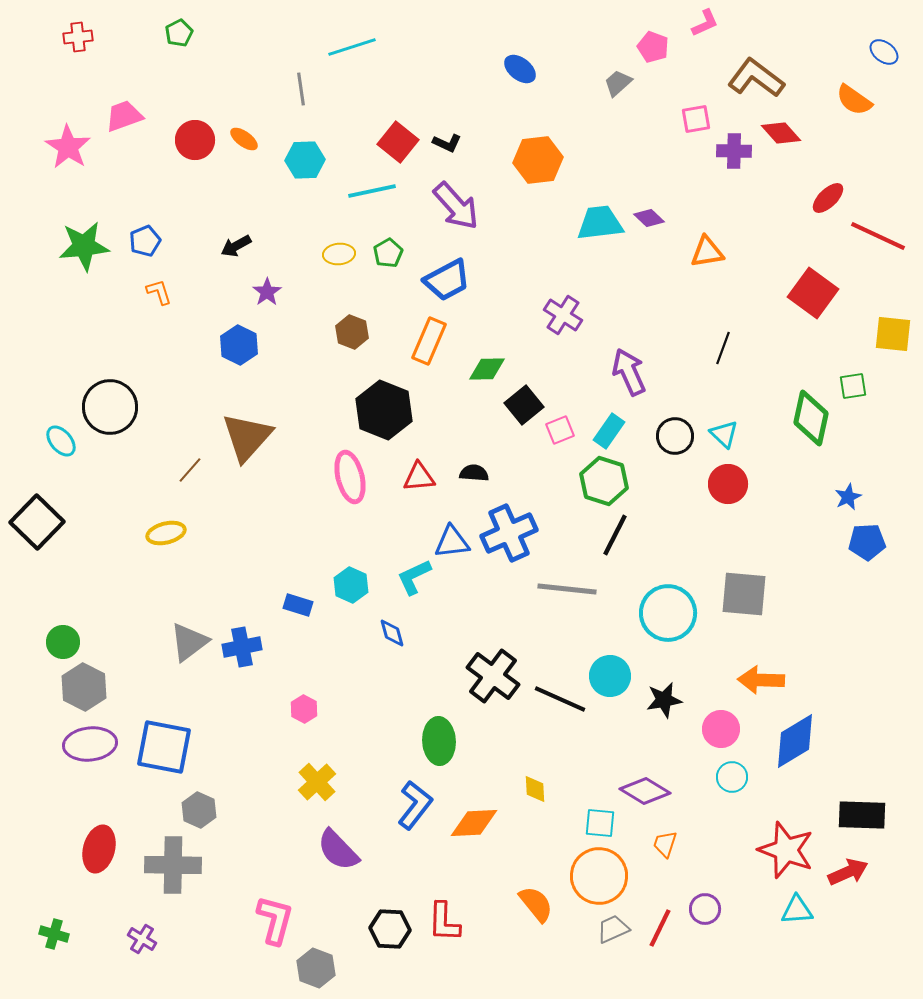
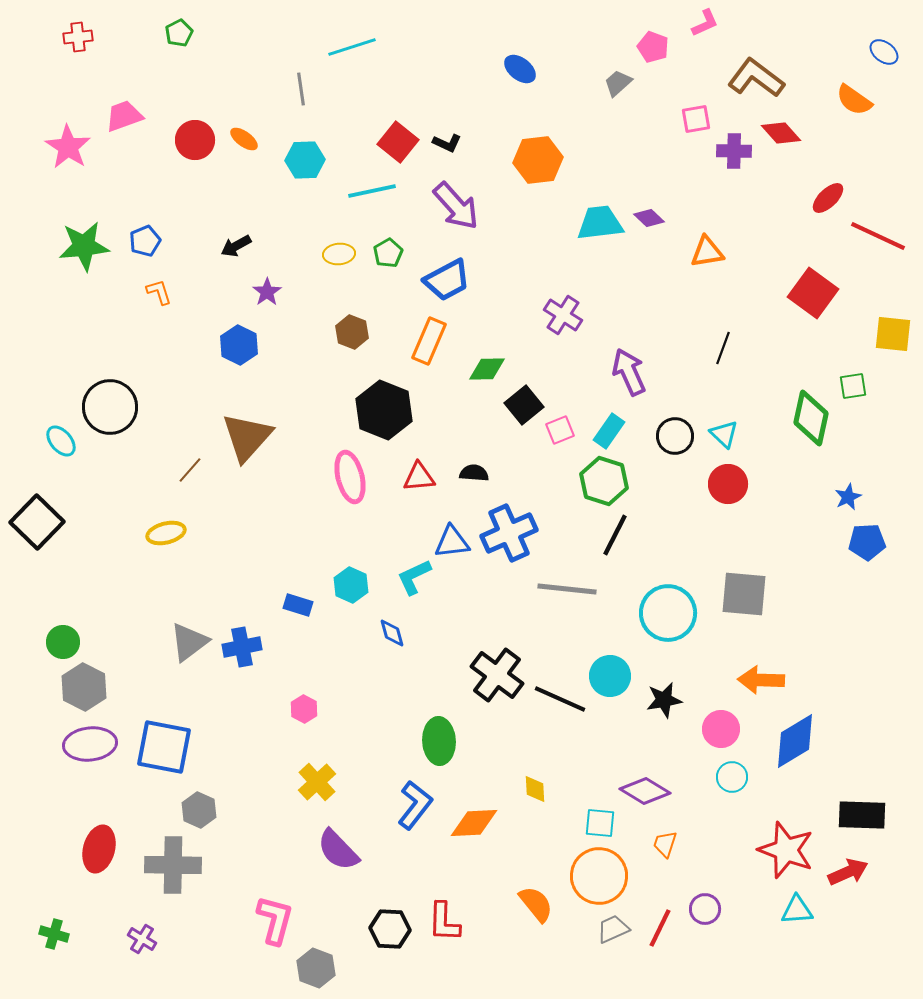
black cross at (493, 676): moved 4 px right, 1 px up
